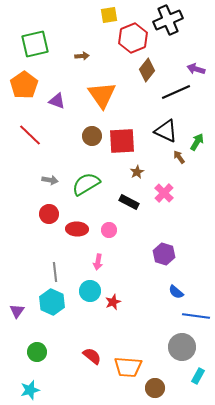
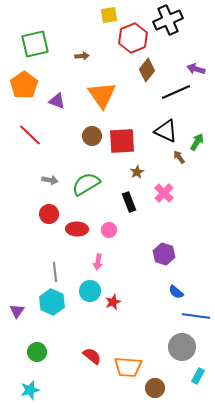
black rectangle at (129, 202): rotated 42 degrees clockwise
